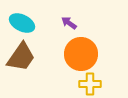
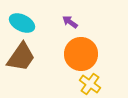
purple arrow: moved 1 px right, 1 px up
yellow cross: rotated 35 degrees clockwise
